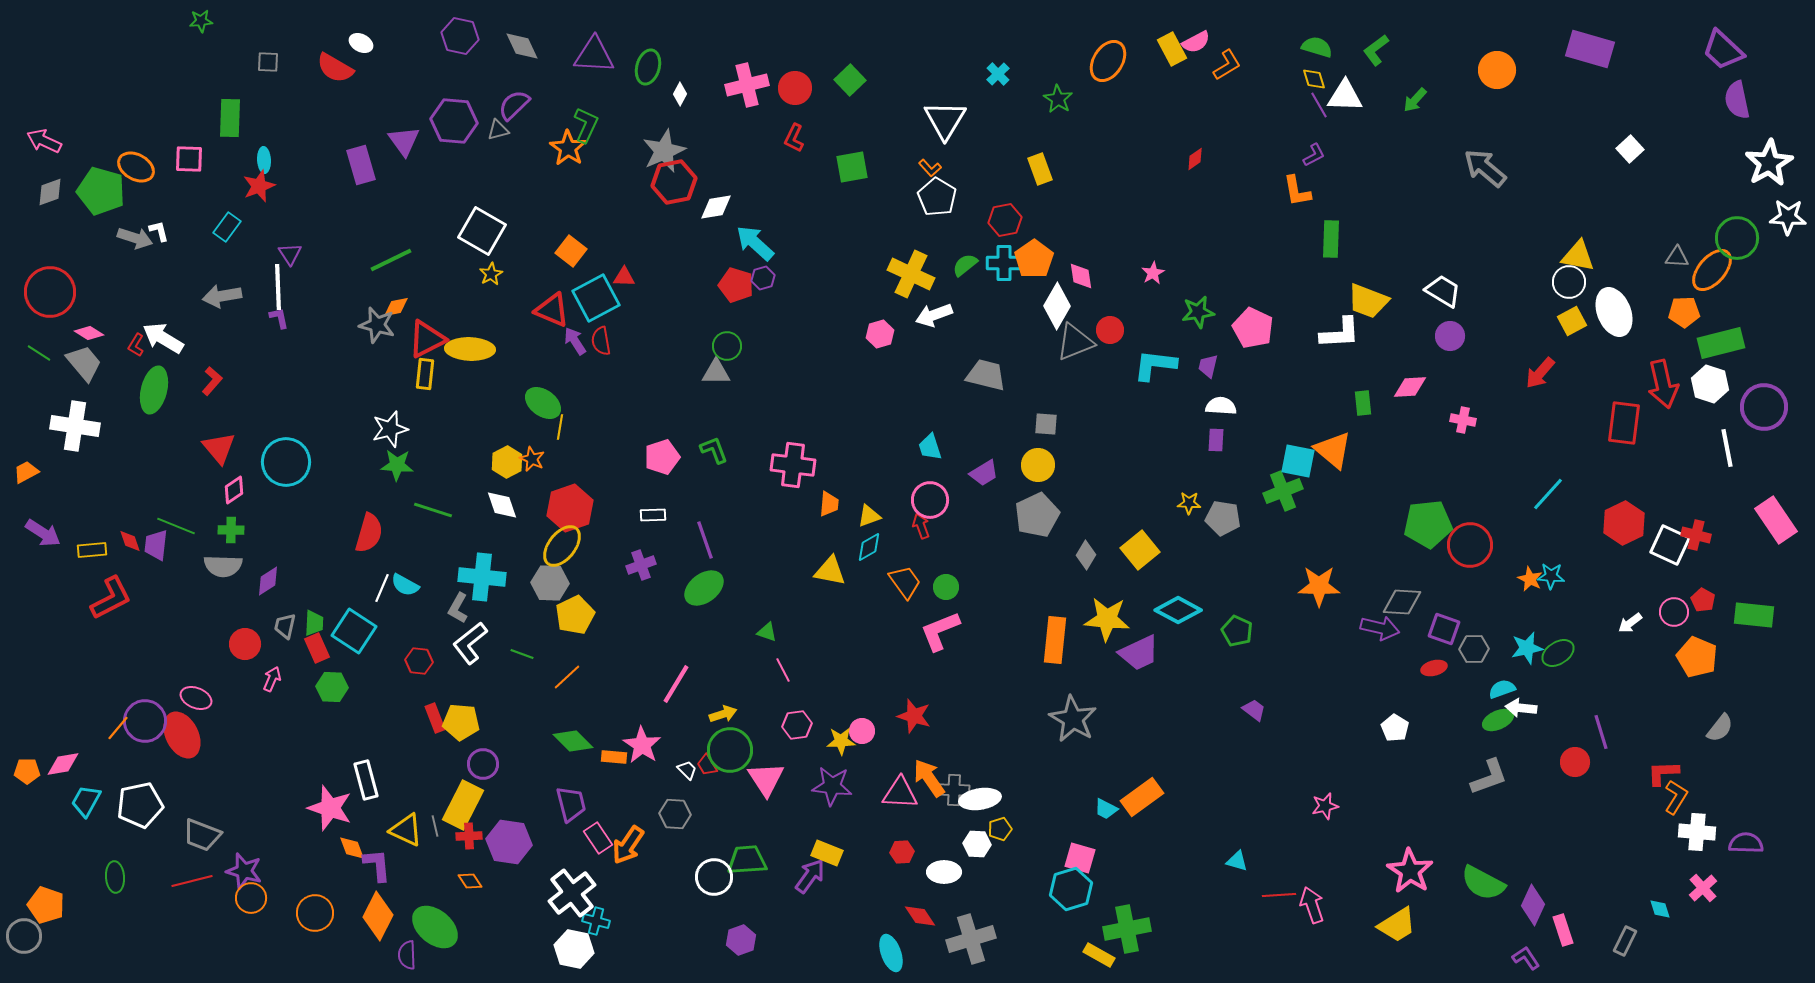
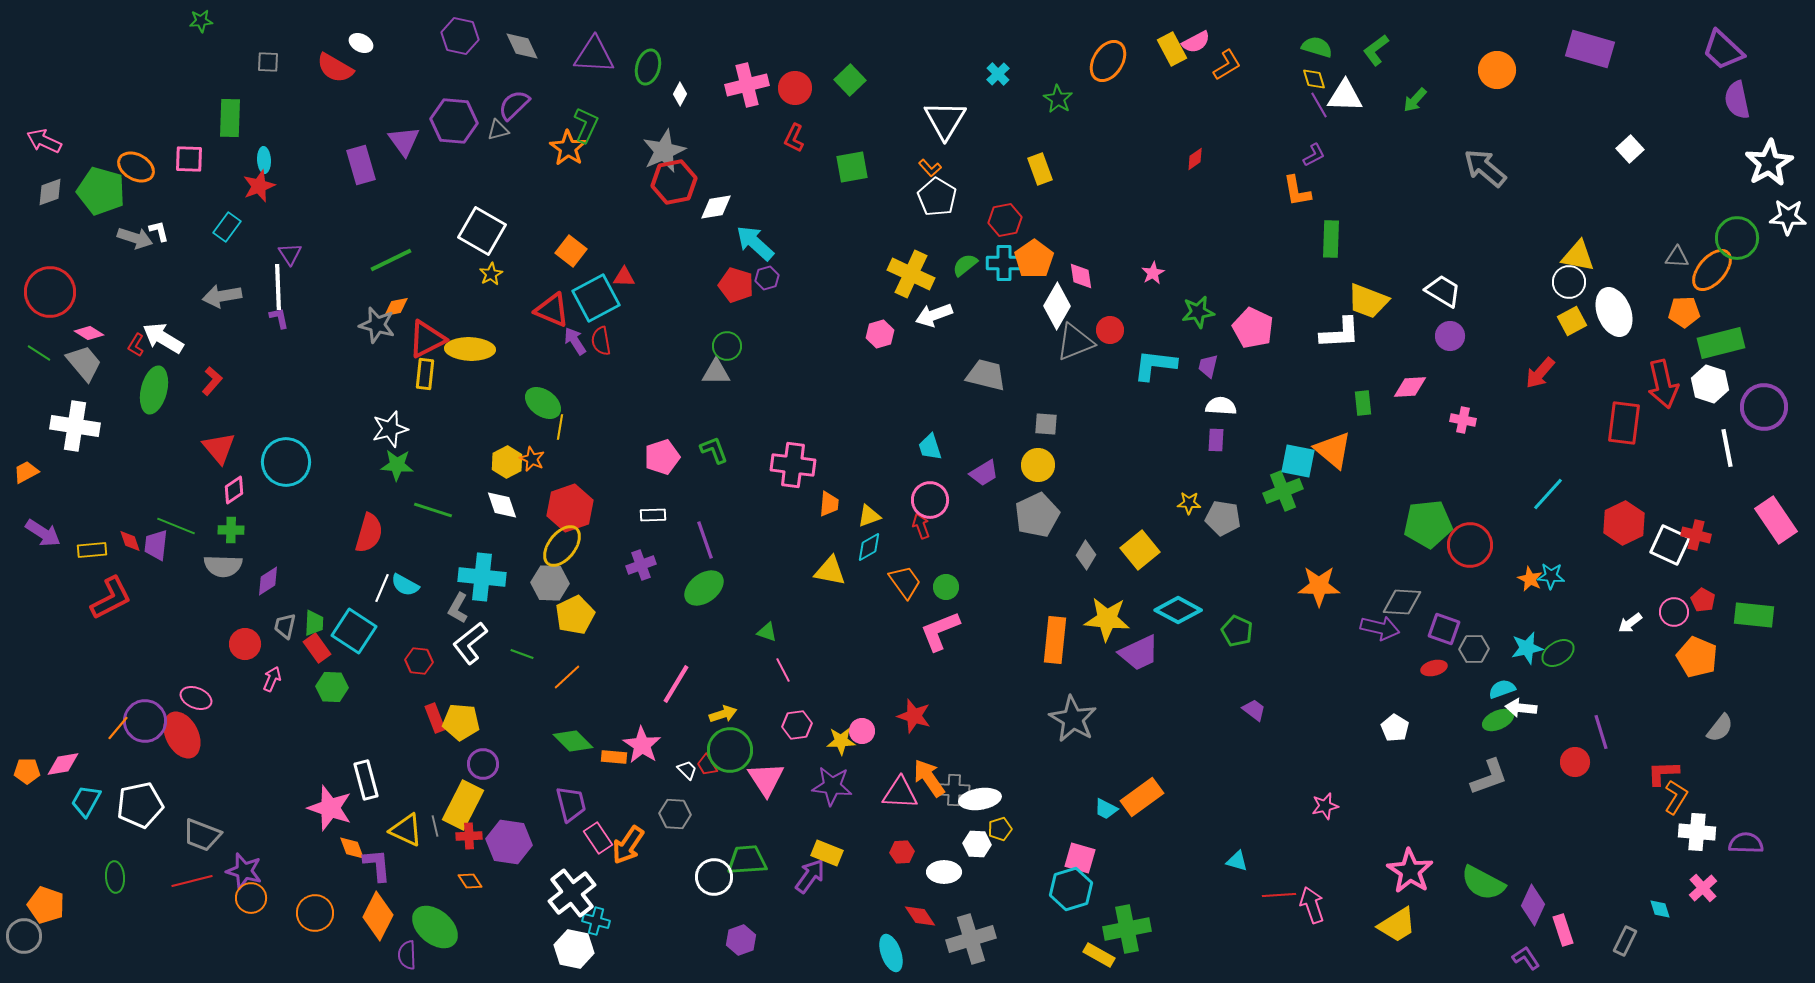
purple hexagon at (763, 278): moved 4 px right
red rectangle at (317, 648): rotated 12 degrees counterclockwise
